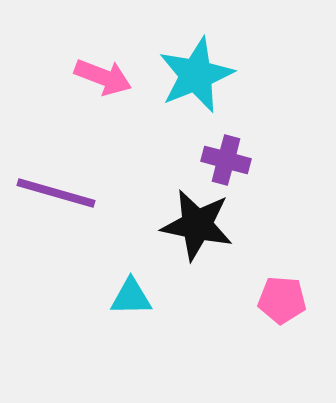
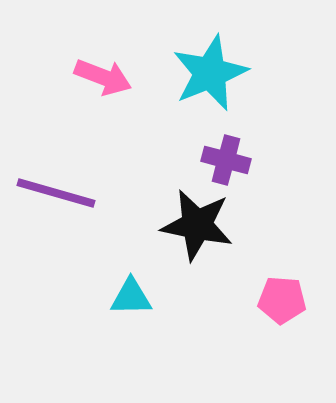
cyan star: moved 14 px right, 2 px up
